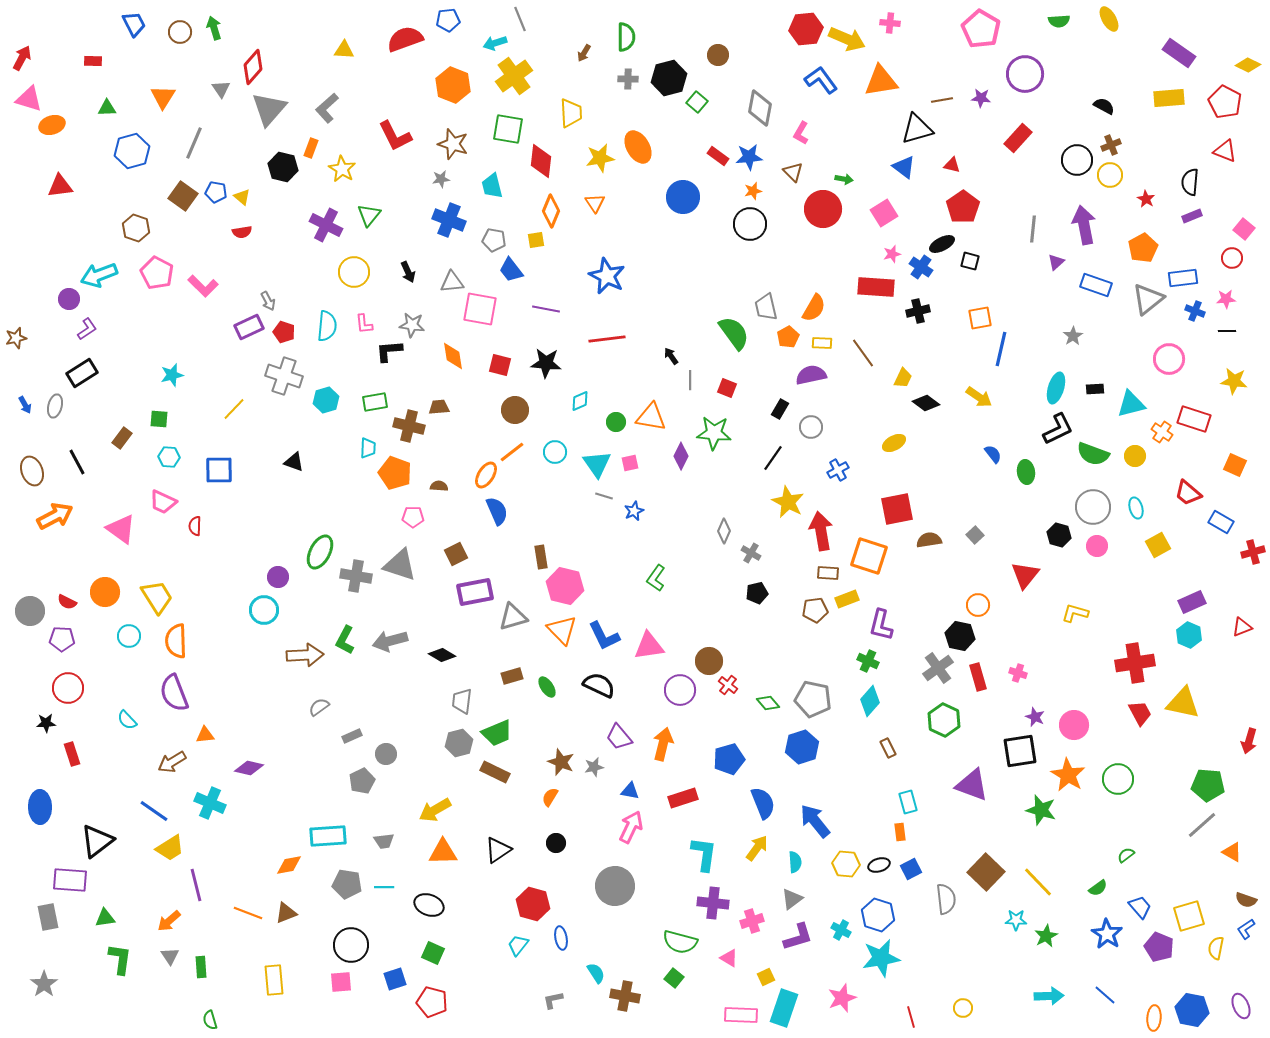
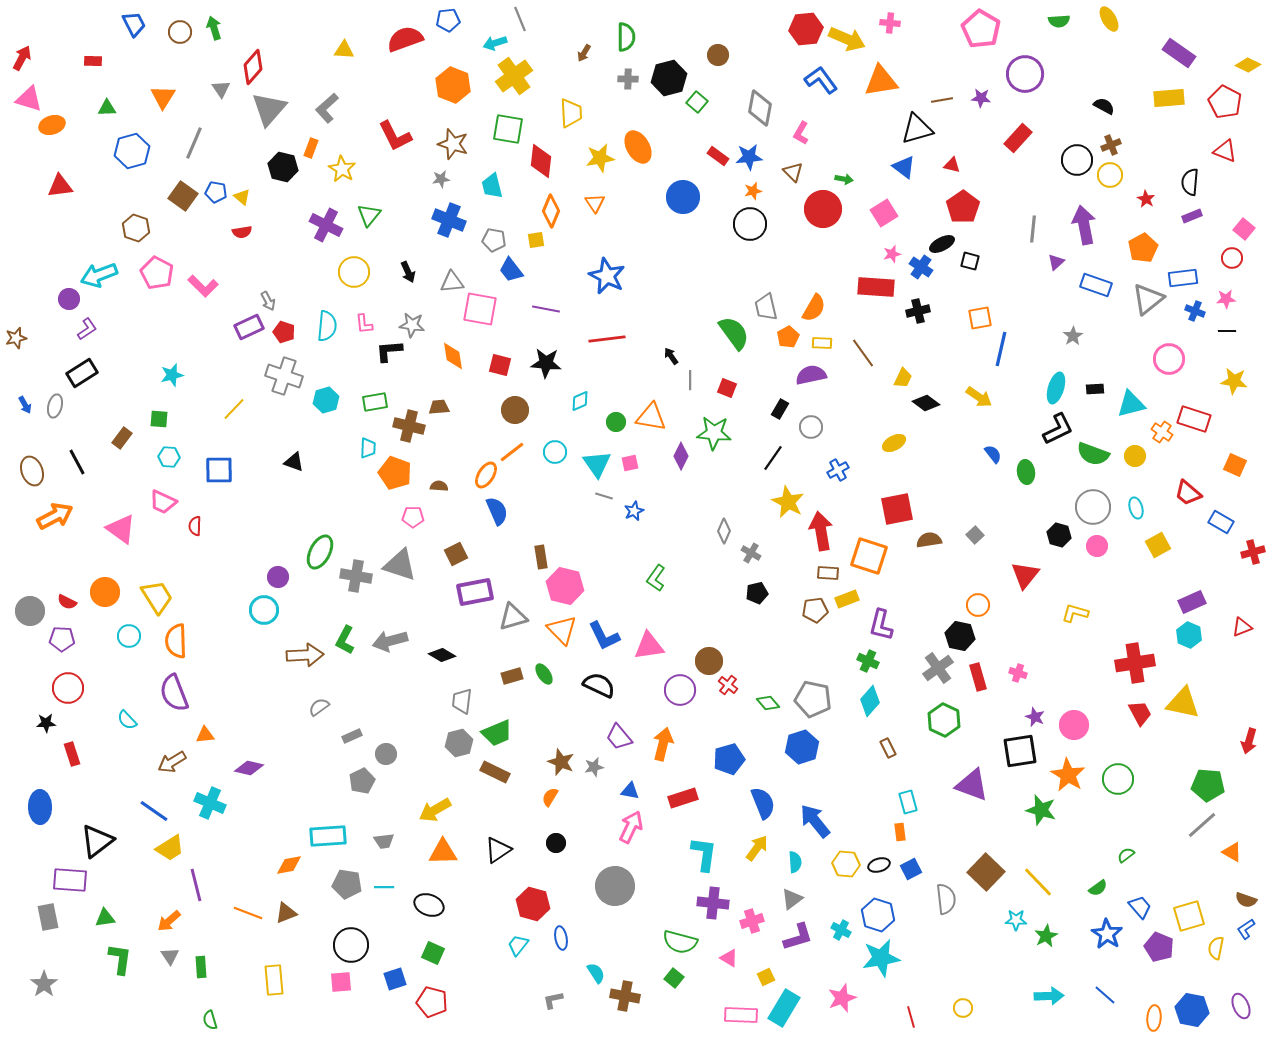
green ellipse at (547, 687): moved 3 px left, 13 px up
cyan rectangle at (784, 1008): rotated 12 degrees clockwise
